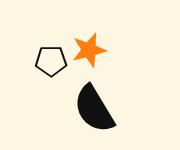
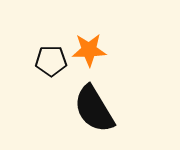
orange star: rotated 12 degrees clockwise
